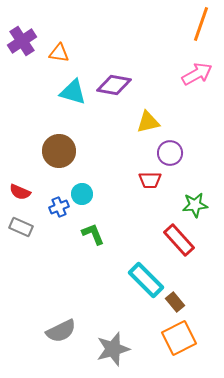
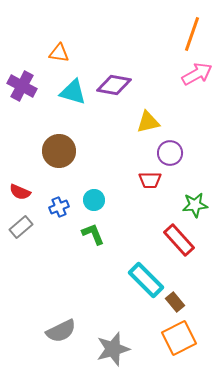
orange line: moved 9 px left, 10 px down
purple cross: moved 45 px down; rotated 28 degrees counterclockwise
cyan circle: moved 12 px right, 6 px down
gray rectangle: rotated 65 degrees counterclockwise
